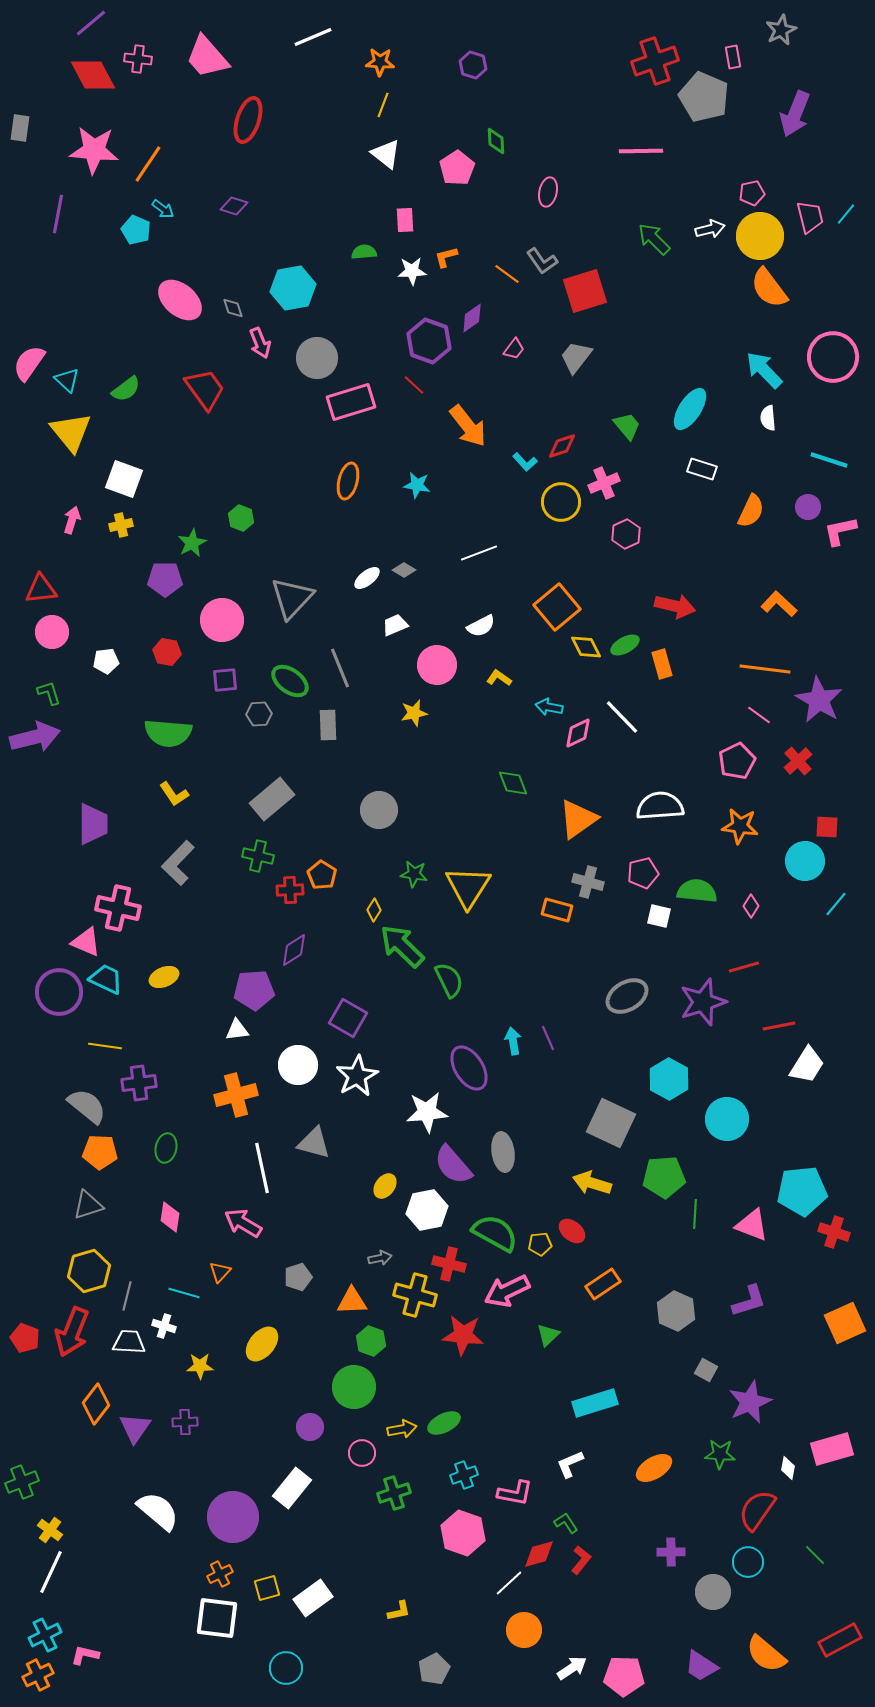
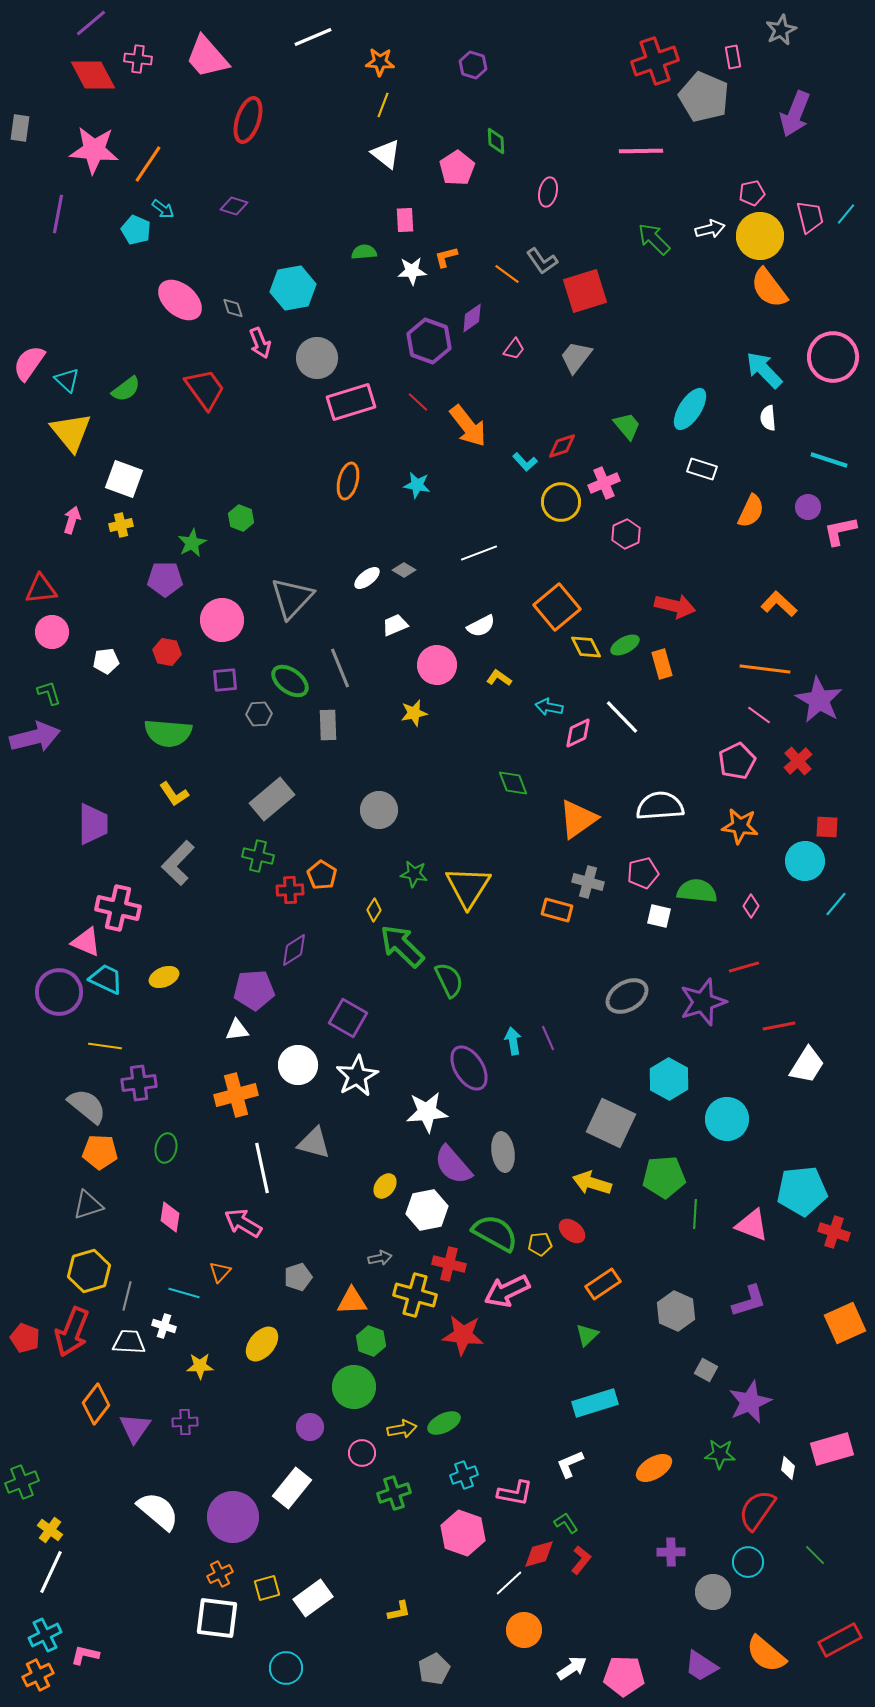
red line at (414, 385): moved 4 px right, 17 px down
green triangle at (548, 1335): moved 39 px right
